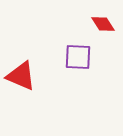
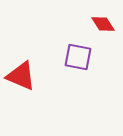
purple square: rotated 8 degrees clockwise
